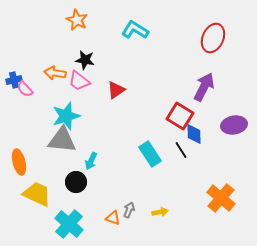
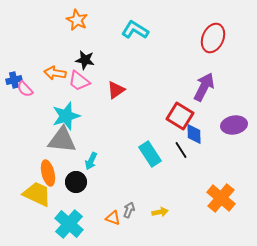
orange ellipse: moved 29 px right, 11 px down
